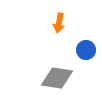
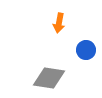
gray diamond: moved 8 px left
